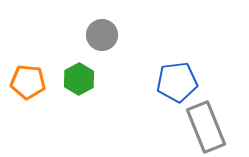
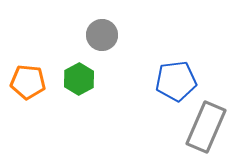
blue pentagon: moved 1 px left, 1 px up
gray rectangle: rotated 45 degrees clockwise
